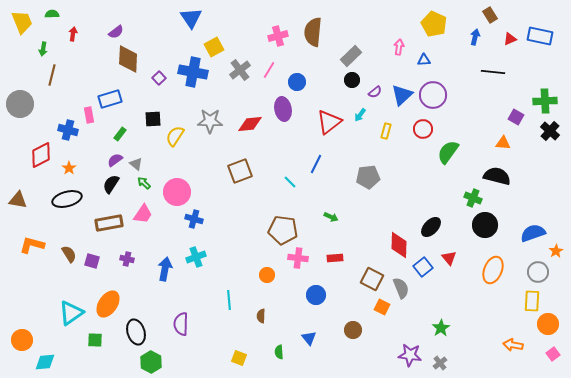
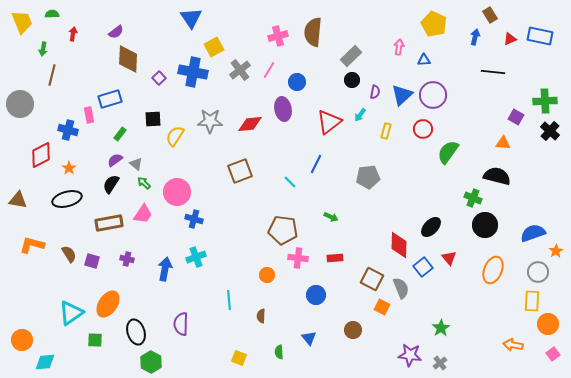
purple semicircle at (375, 92): rotated 40 degrees counterclockwise
